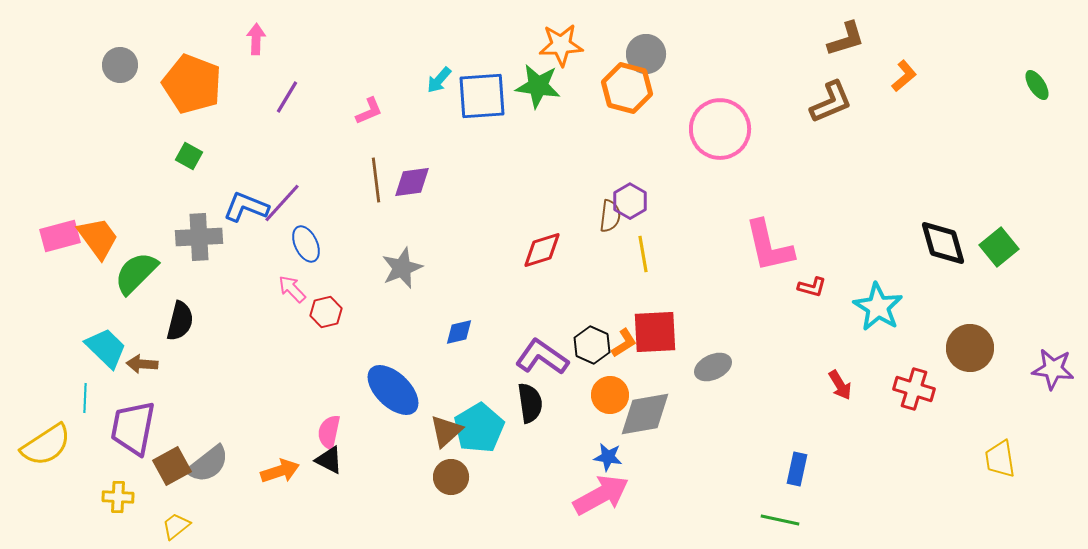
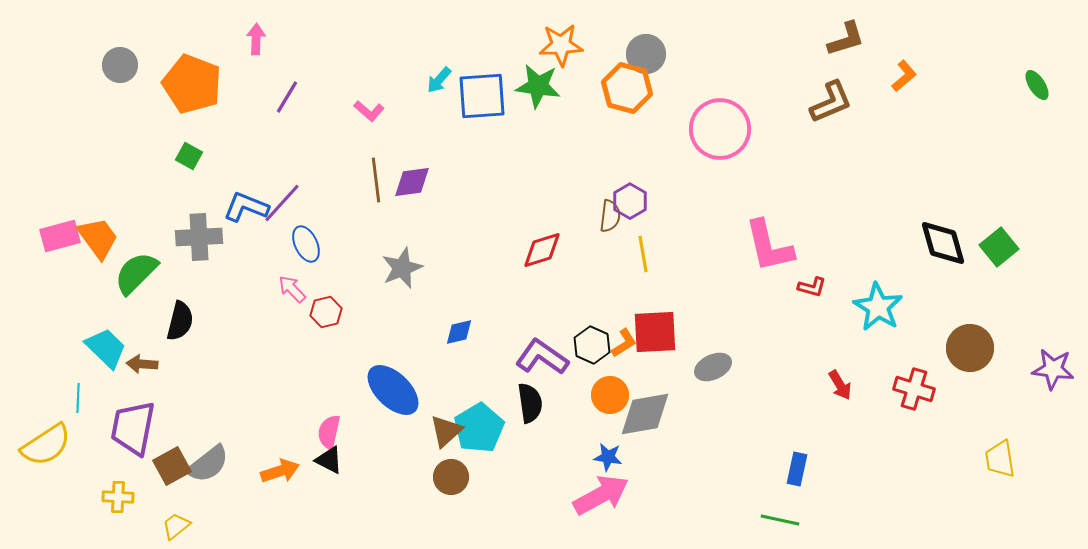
pink L-shape at (369, 111): rotated 64 degrees clockwise
cyan line at (85, 398): moved 7 px left
